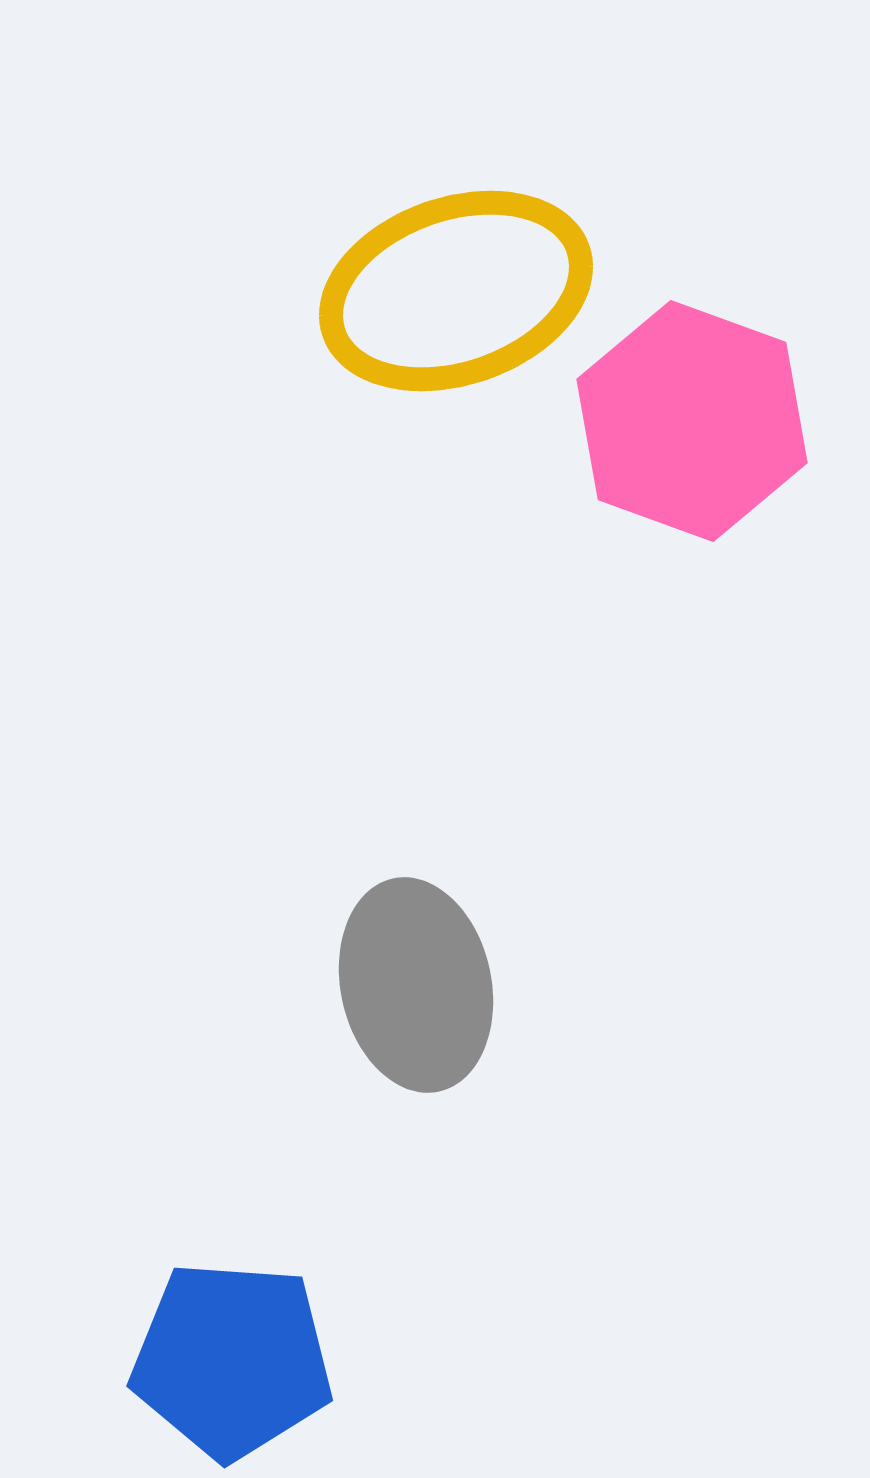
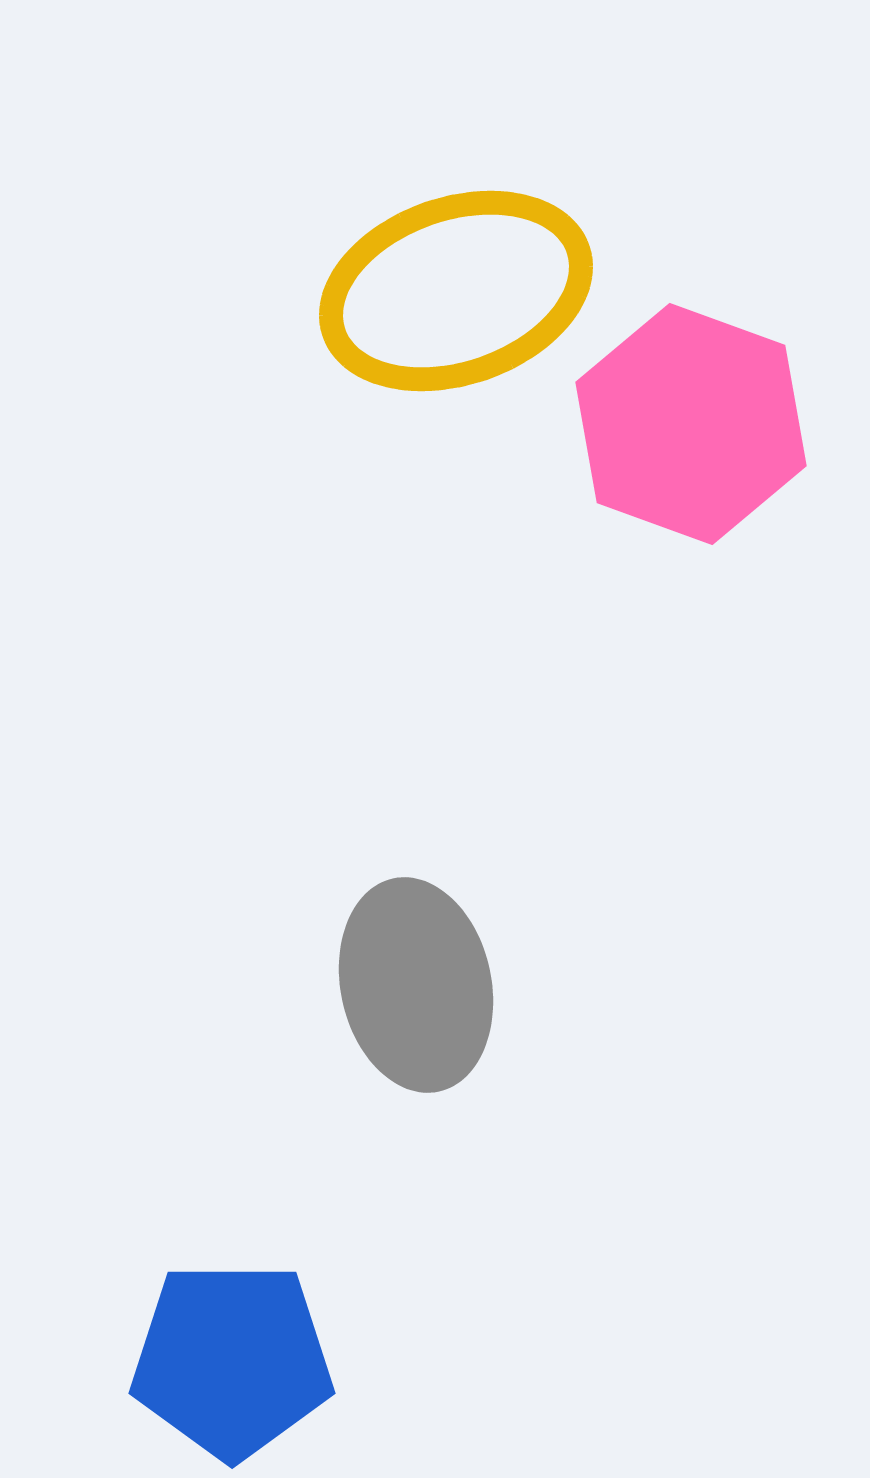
pink hexagon: moved 1 px left, 3 px down
blue pentagon: rotated 4 degrees counterclockwise
